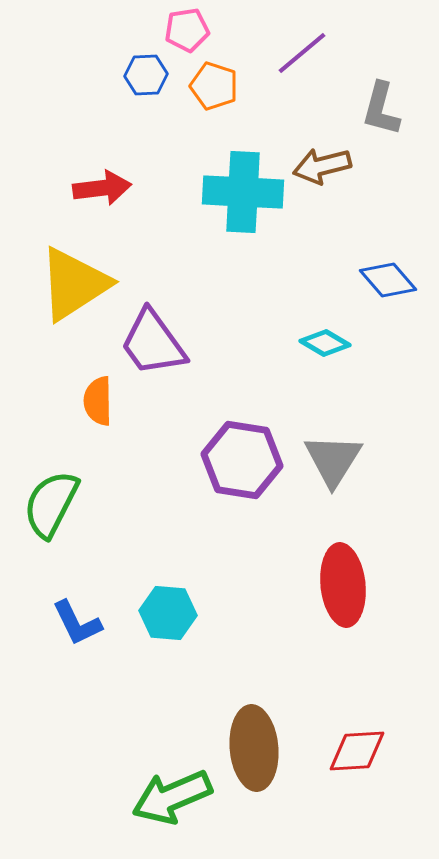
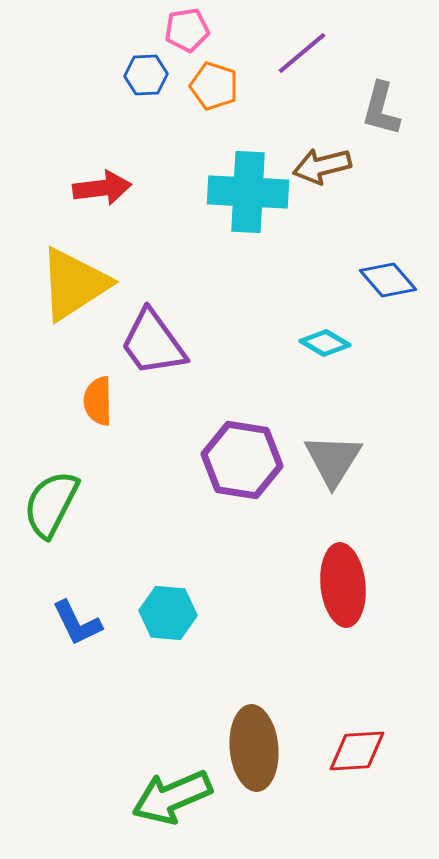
cyan cross: moved 5 px right
